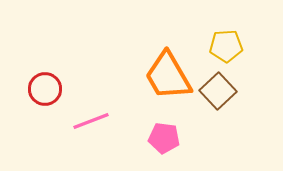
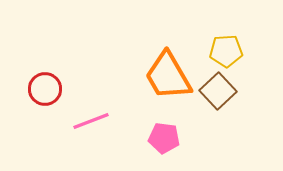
yellow pentagon: moved 5 px down
